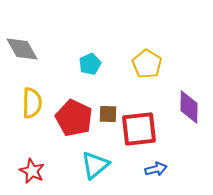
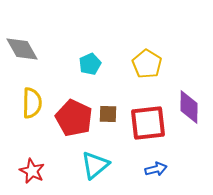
red square: moved 9 px right, 6 px up
